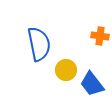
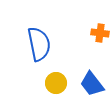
orange cross: moved 3 px up
yellow circle: moved 10 px left, 13 px down
